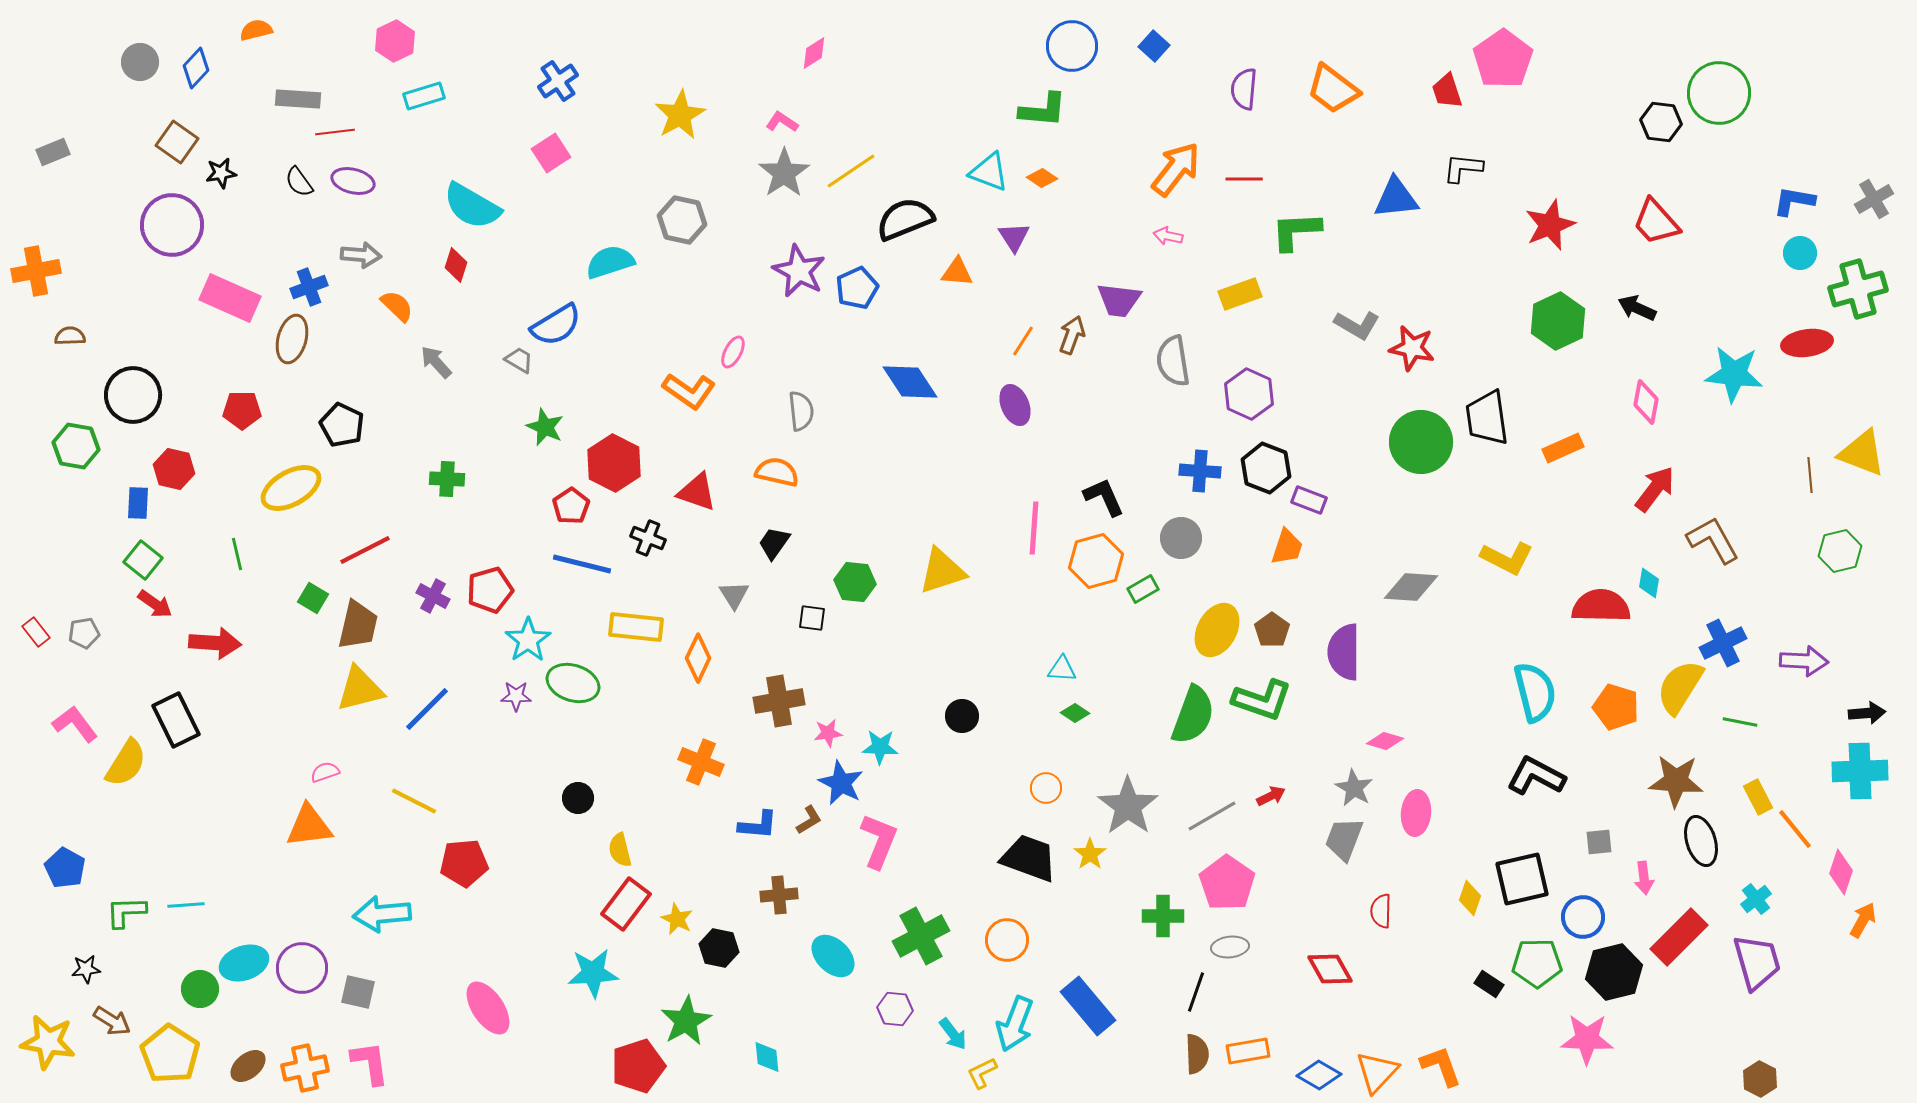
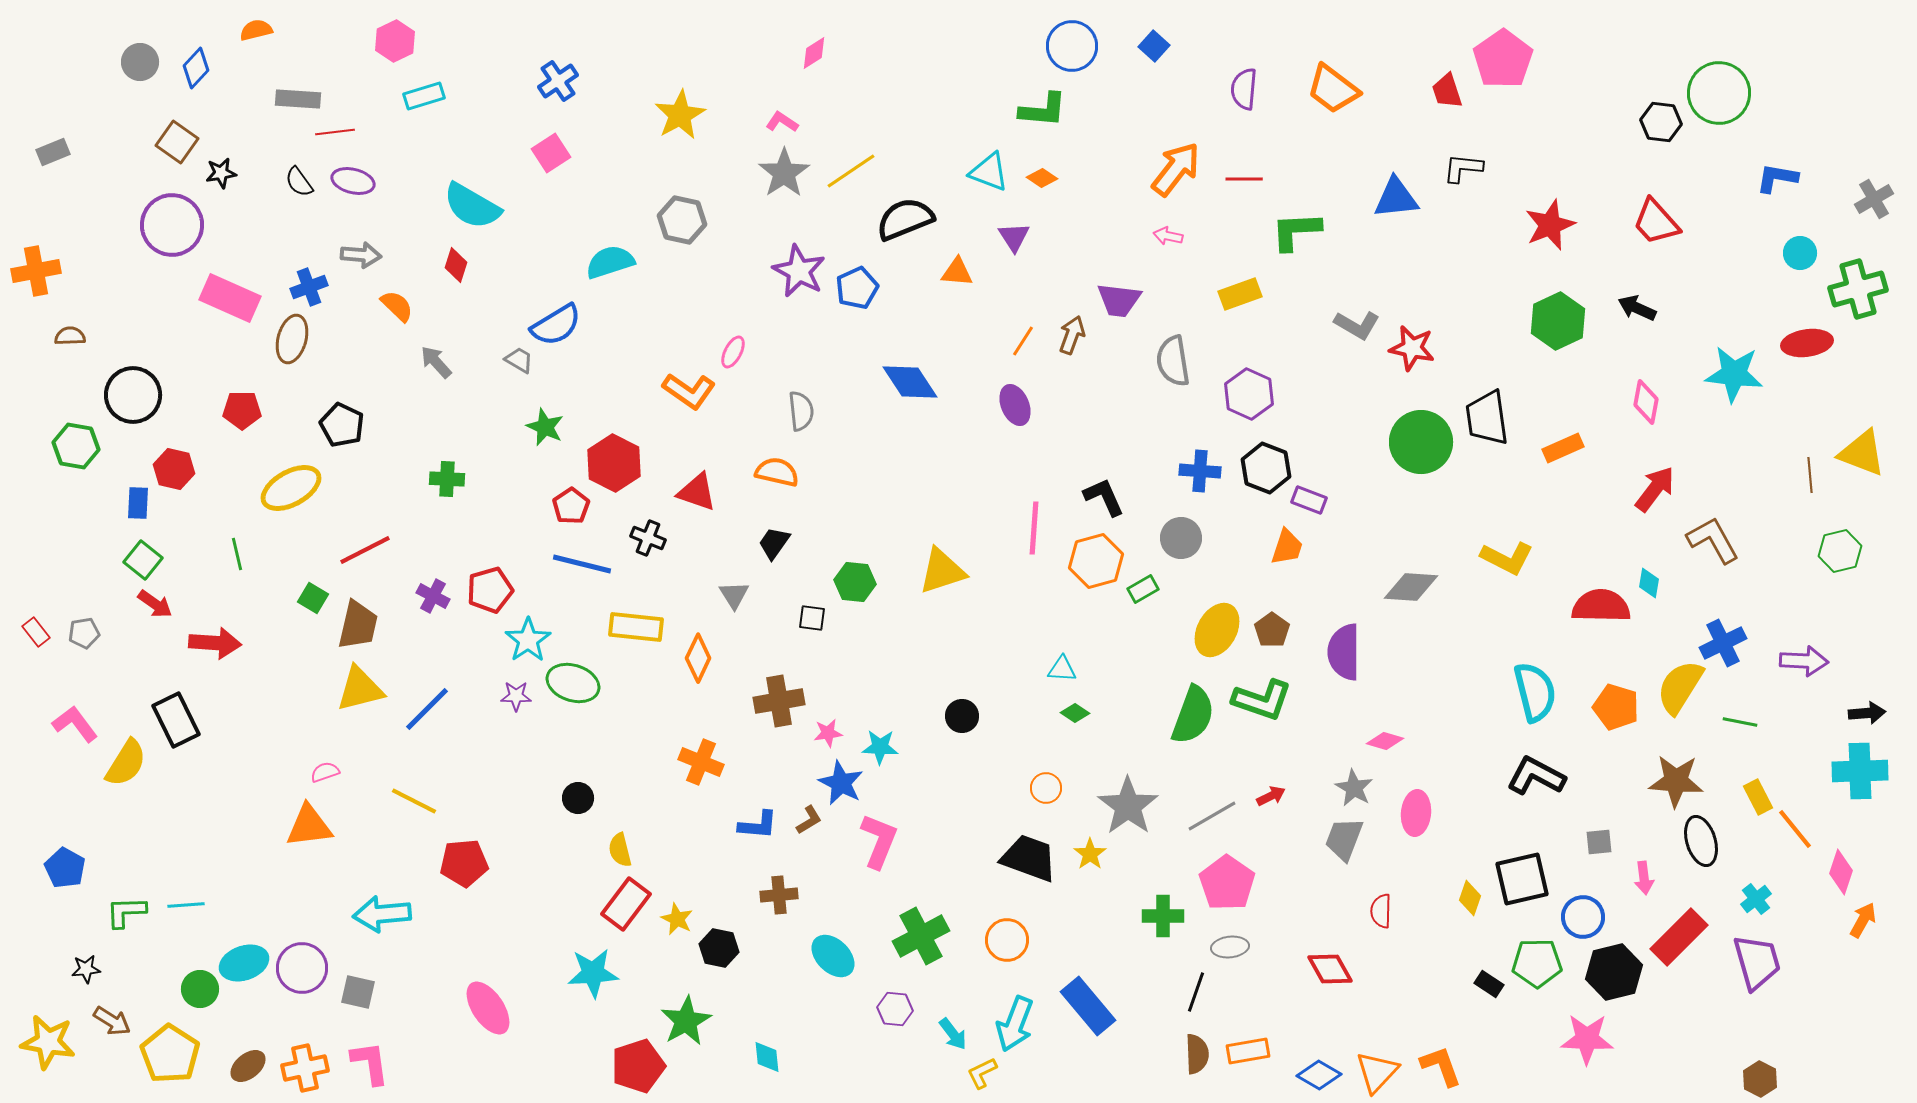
blue L-shape at (1794, 201): moved 17 px left, 23 px up
